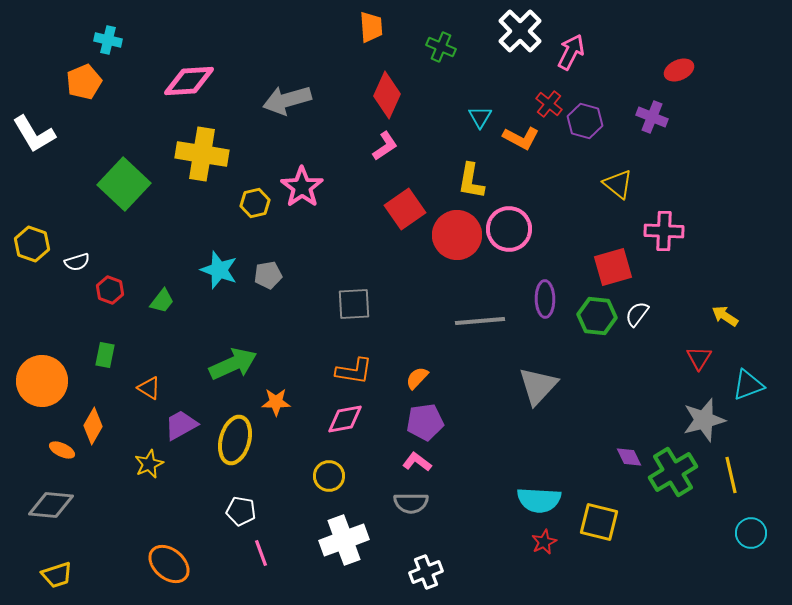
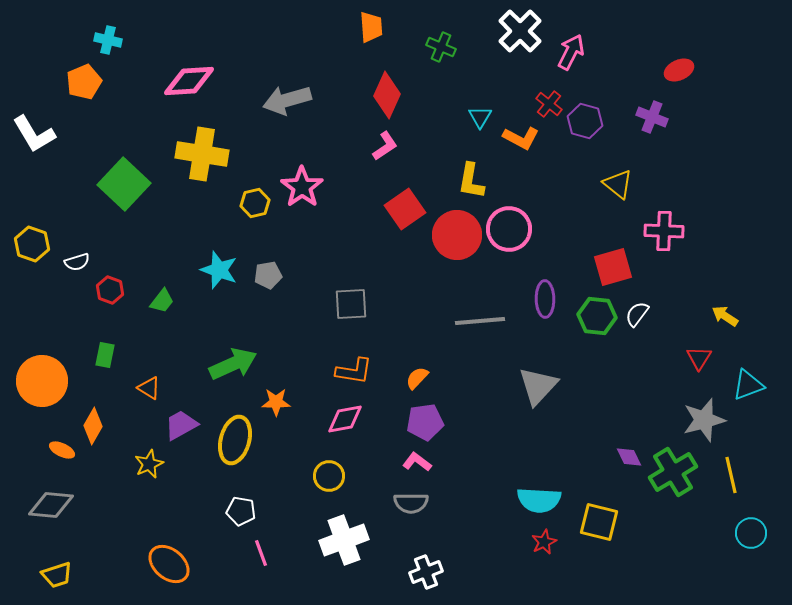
gray square at (354, 304): moved 3 px left
